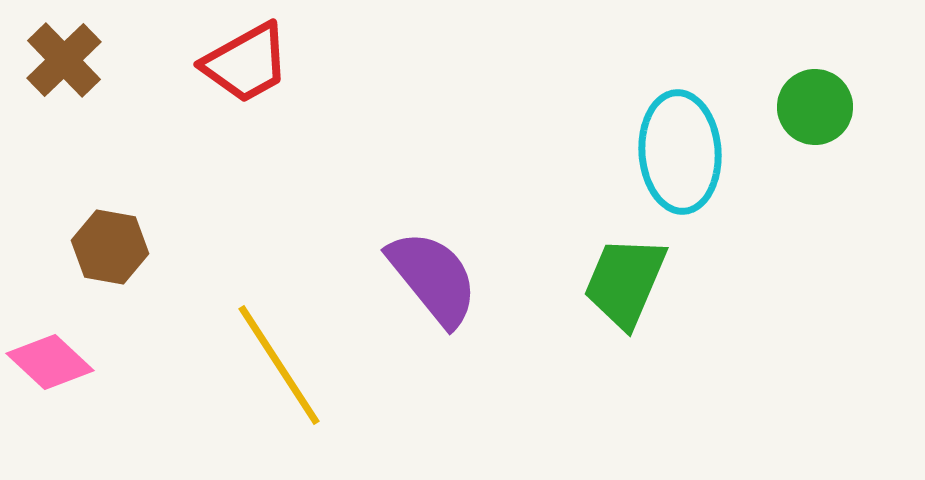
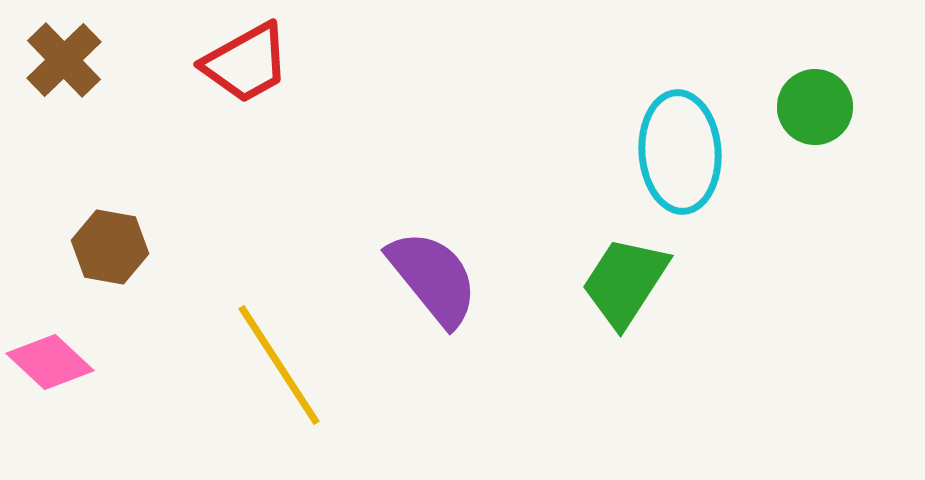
green trapezoid: rotated 10 degrees clockwise
